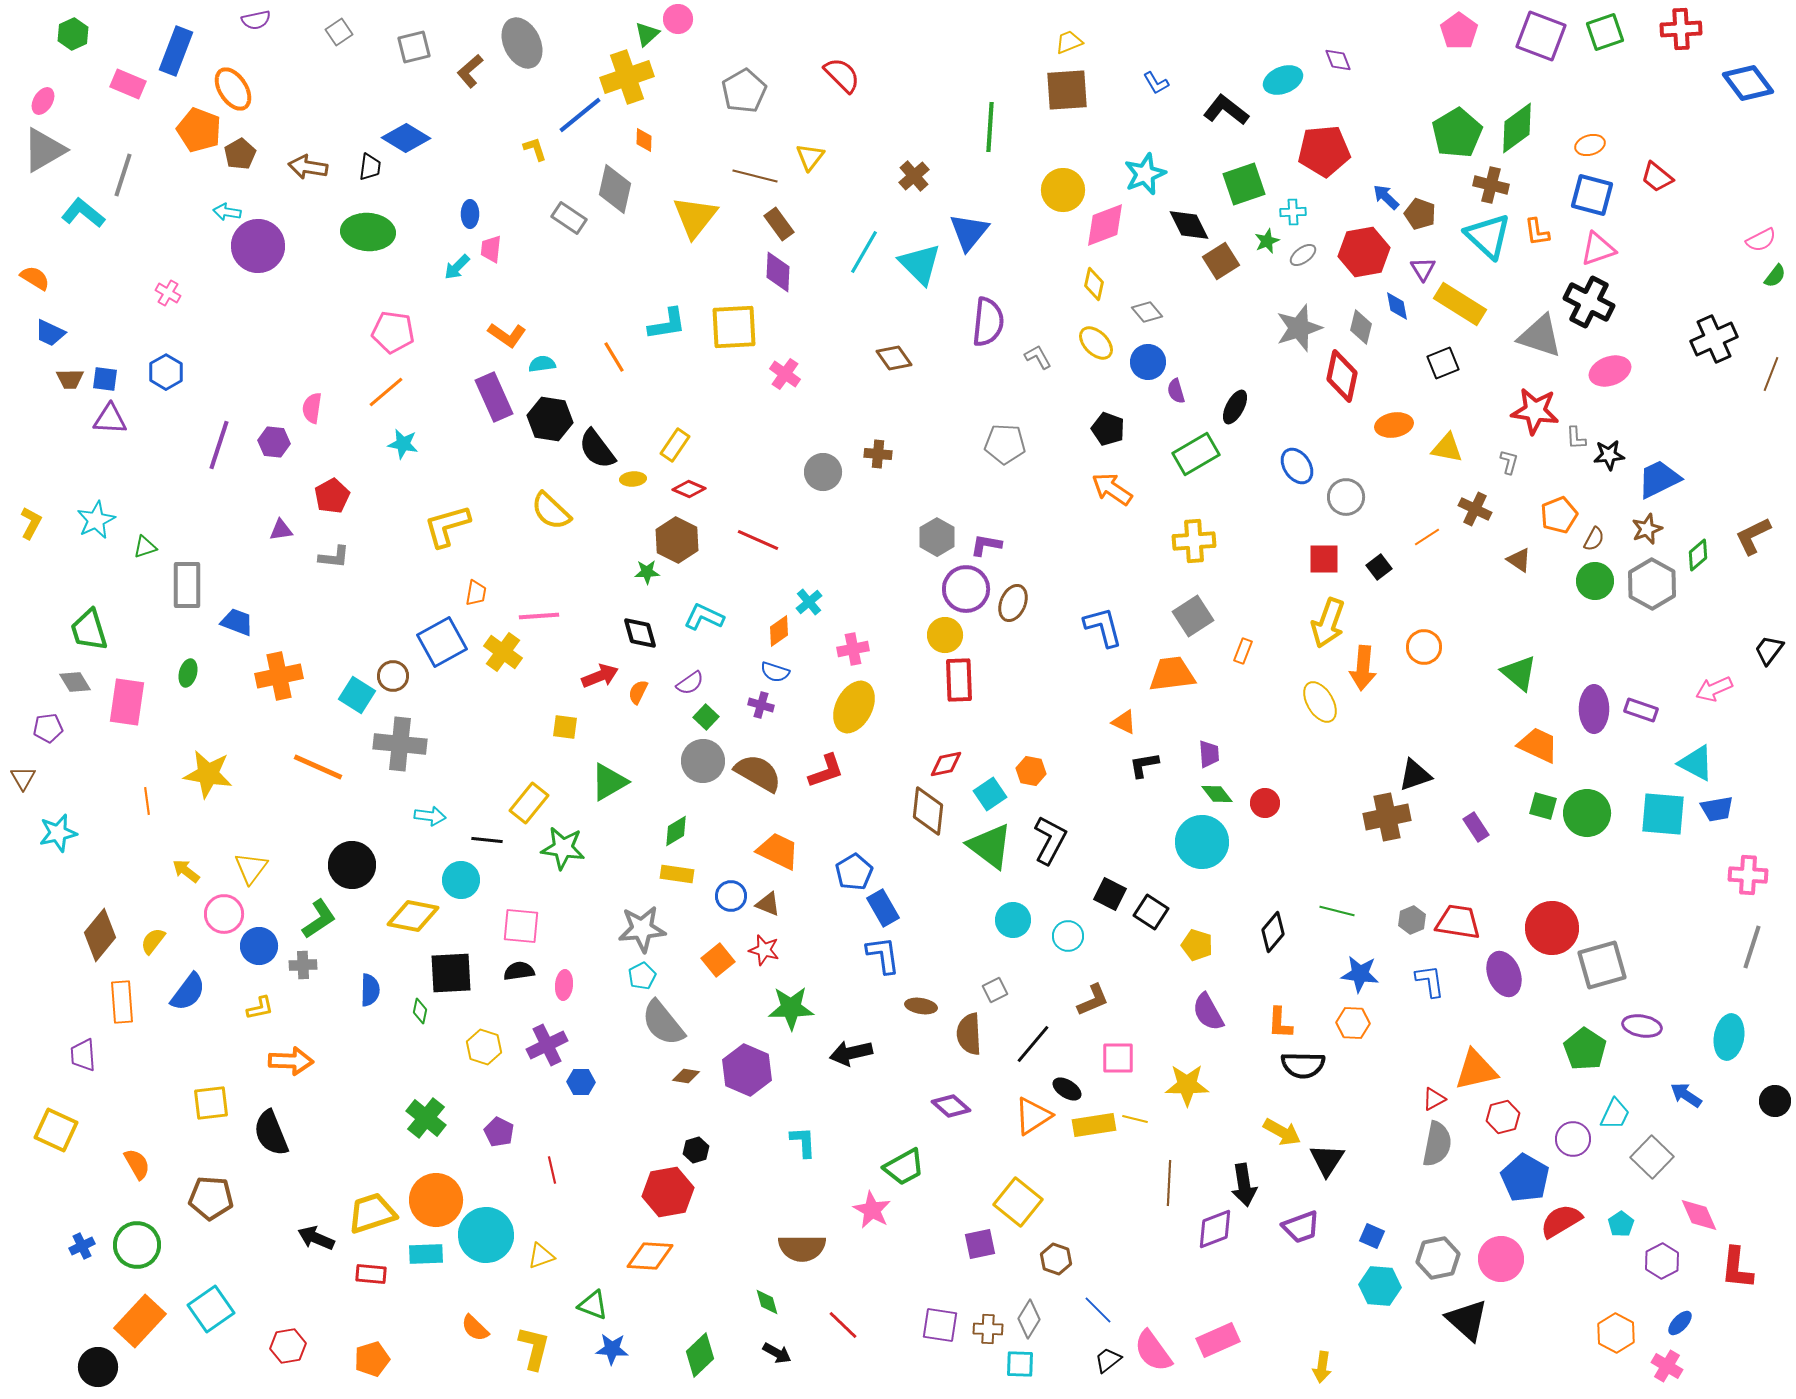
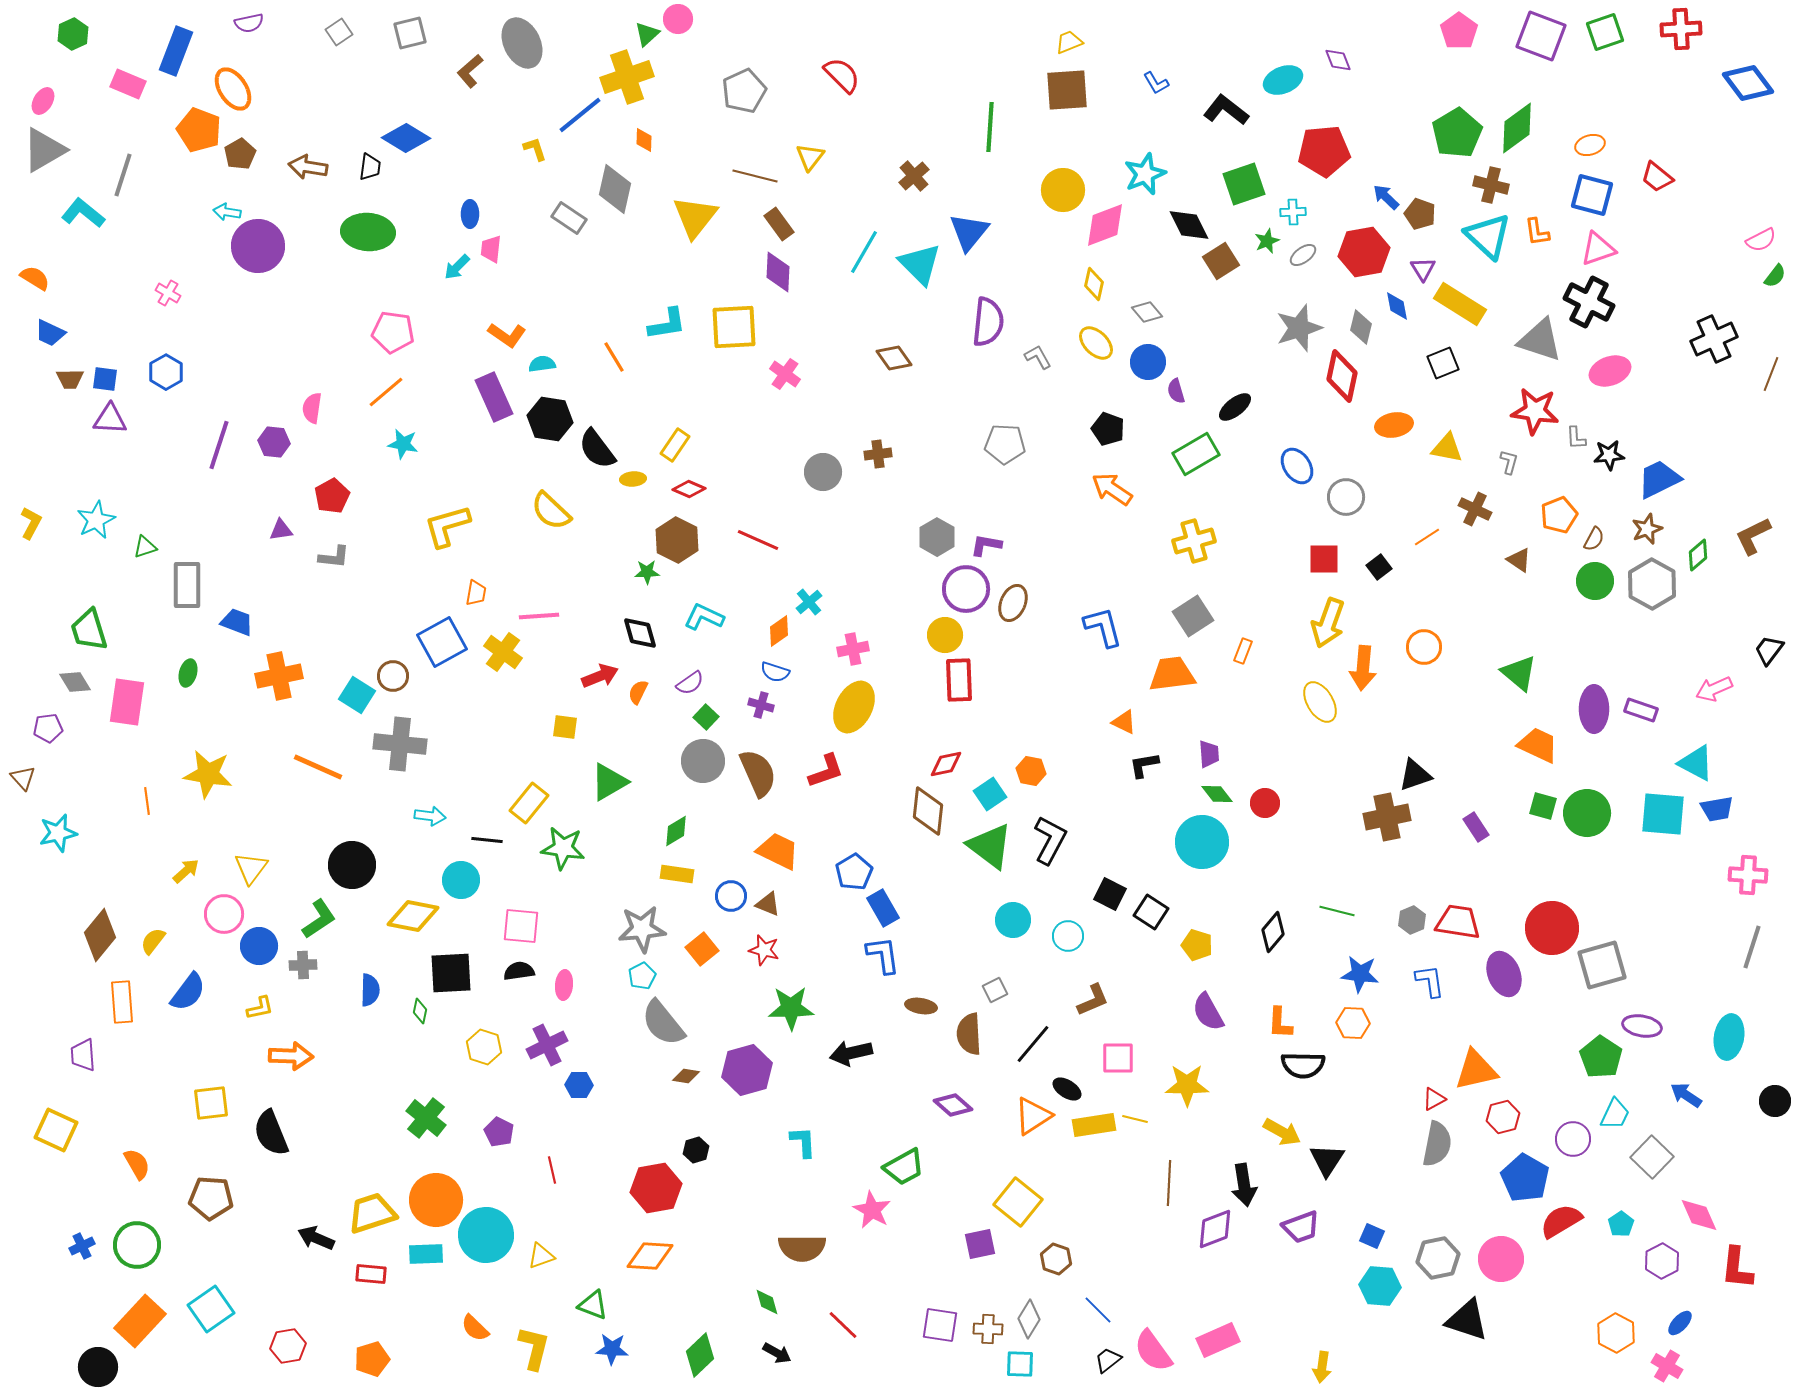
purple semicircle at (256, 20): moved 7 px left, 3 px down
gray square at (414, 47): moved 4 px left, 14 px up
gray pentagon at (744, 91): rotated 6 degrees clockwise
gray triangle at (1540, 336): moved 4 px down
black ellipse at (1235, 407): rotated 24 degrees clockwise
brown cross at (878, 454): rotated 12 degrees counterclockwise
yellow cross at (1194, 541): rotated 12 degrees counterclockwise
brown semicircle at (758, 773): rotated 36 degrees clockwise
brown triangle at (23, 778): rotated 12 degrees counterclockwise
yellow arrow at (186, 871): rotated 100 degrees clockwise
orange square at (718, 960): moved 16 px left, 11 px up
green pentagon at (1585, 1049): moved 16 px right, 8 px down
orange arrow at (291, 1061): moved 5 px up
purple hexagon at (747, 1070): rotated 21 degrees clockwise
blue hexagon at (581, 1082): moved 2 px left, 3 px down
purple diamond at (951, 1106): moved 2 px right, 1 px up
red hexagon at (668, 1192): moved 12 px left, 4 px up
black triangle at (1467, 1320): rotated 24 degrees counterclockwise
